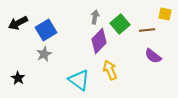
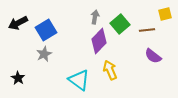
yellow square: rotated 24 degrees counterclockwise
